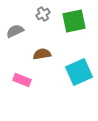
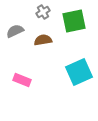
gray cross: moved 2 px up
brown semicircle: moved 1 px right, 14 px up
